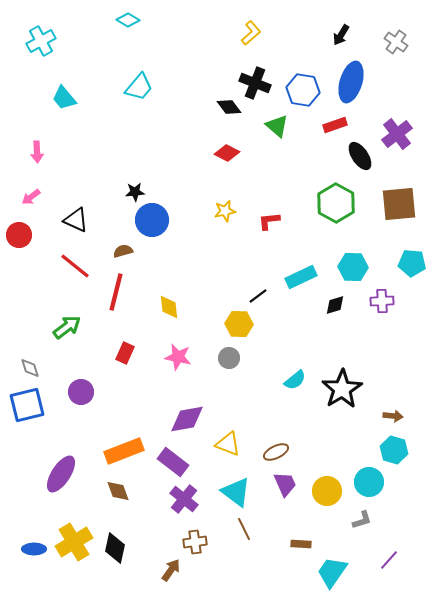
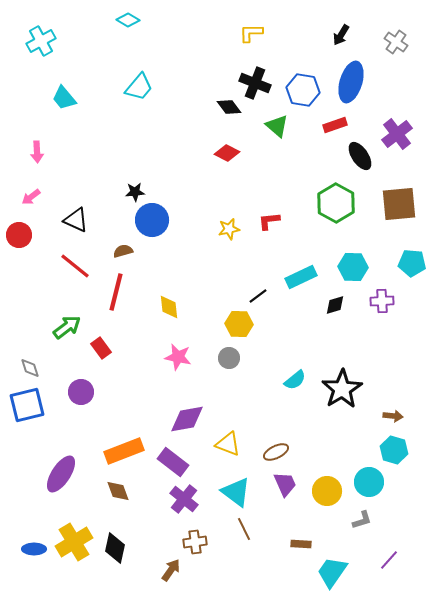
yellow L-shape at (251, 33): rotated 140 degrees counterclockwise
yellow star at (225, 211): moved 4 px right, 18 px down
red rectangle at (125, 353): moved 24 px left, 5 px up; rotated 60 degrees counterclockwise
